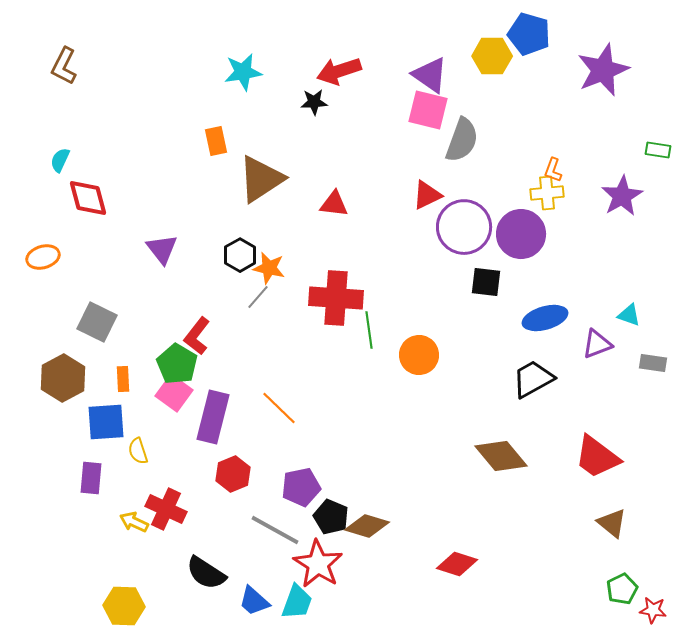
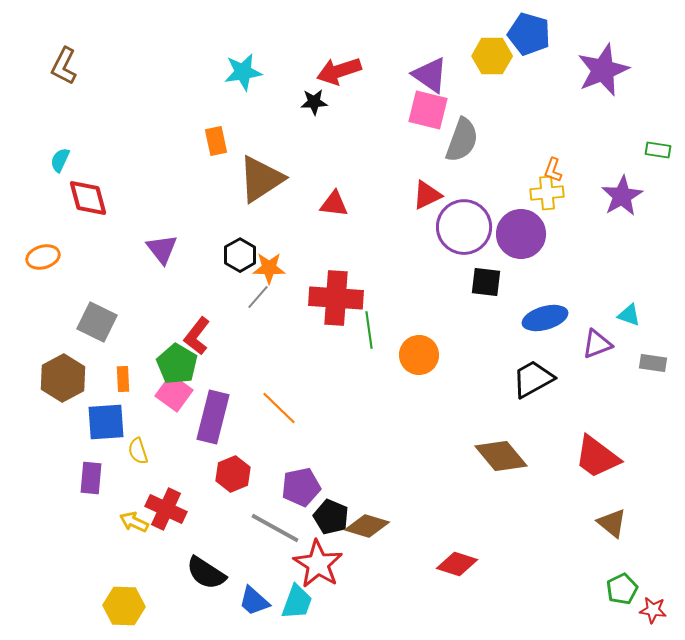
orange star at (269, 268): rotated 12 degrees counterclockwise
gray line at (275, 530): moved 2 px up
